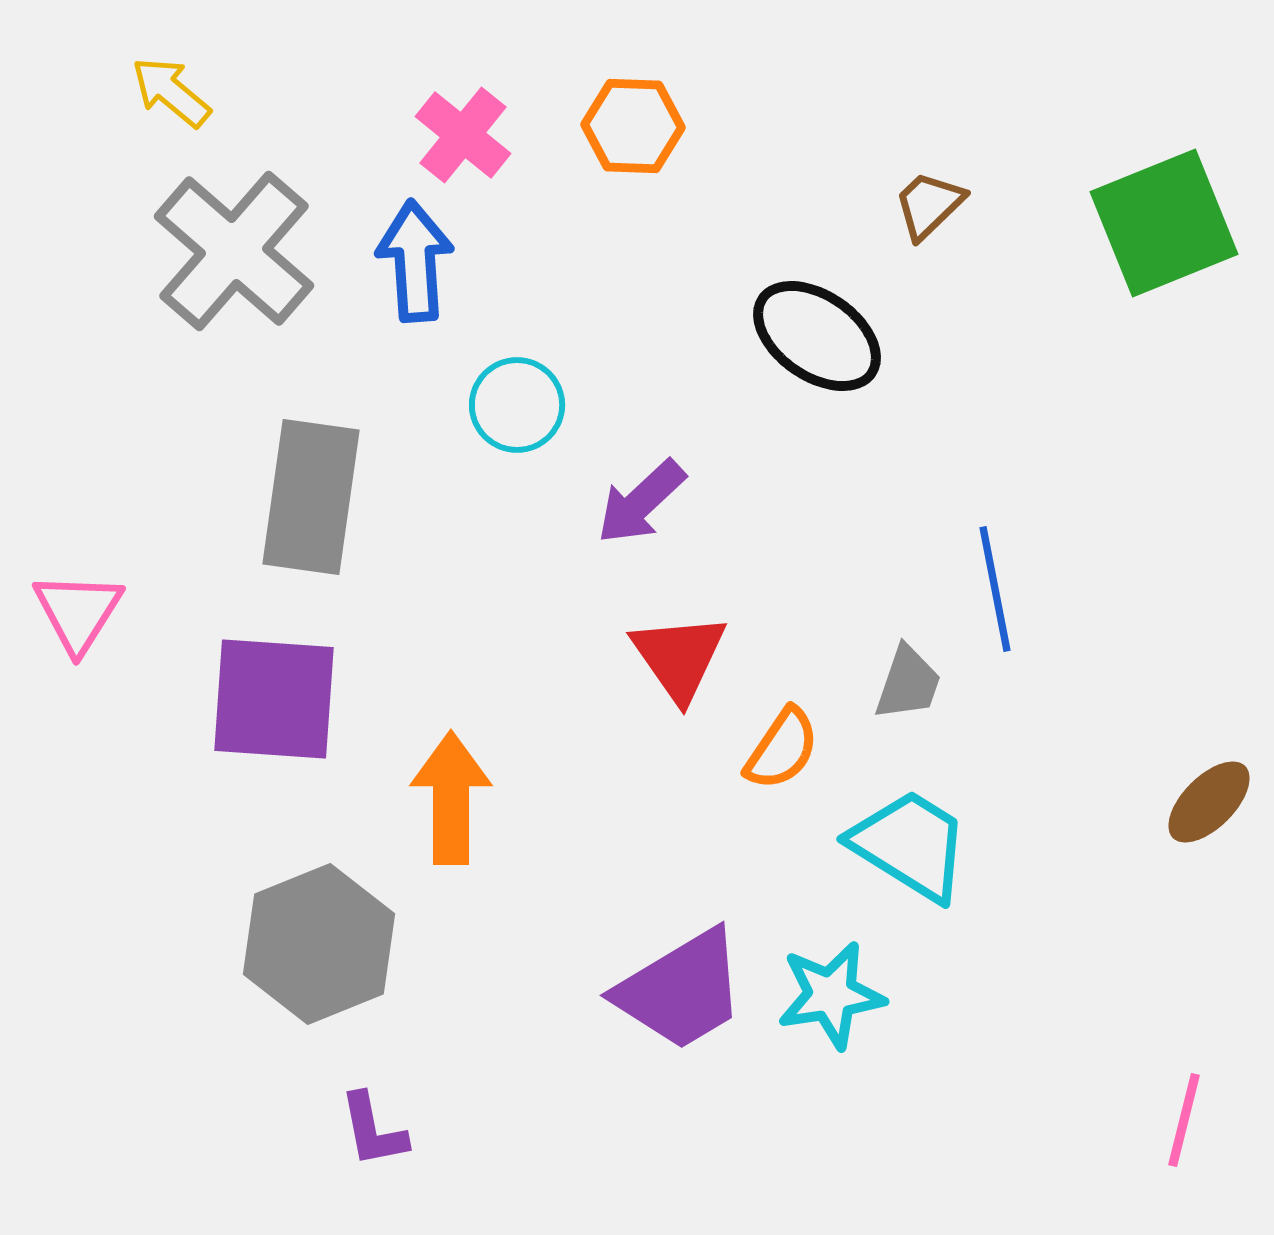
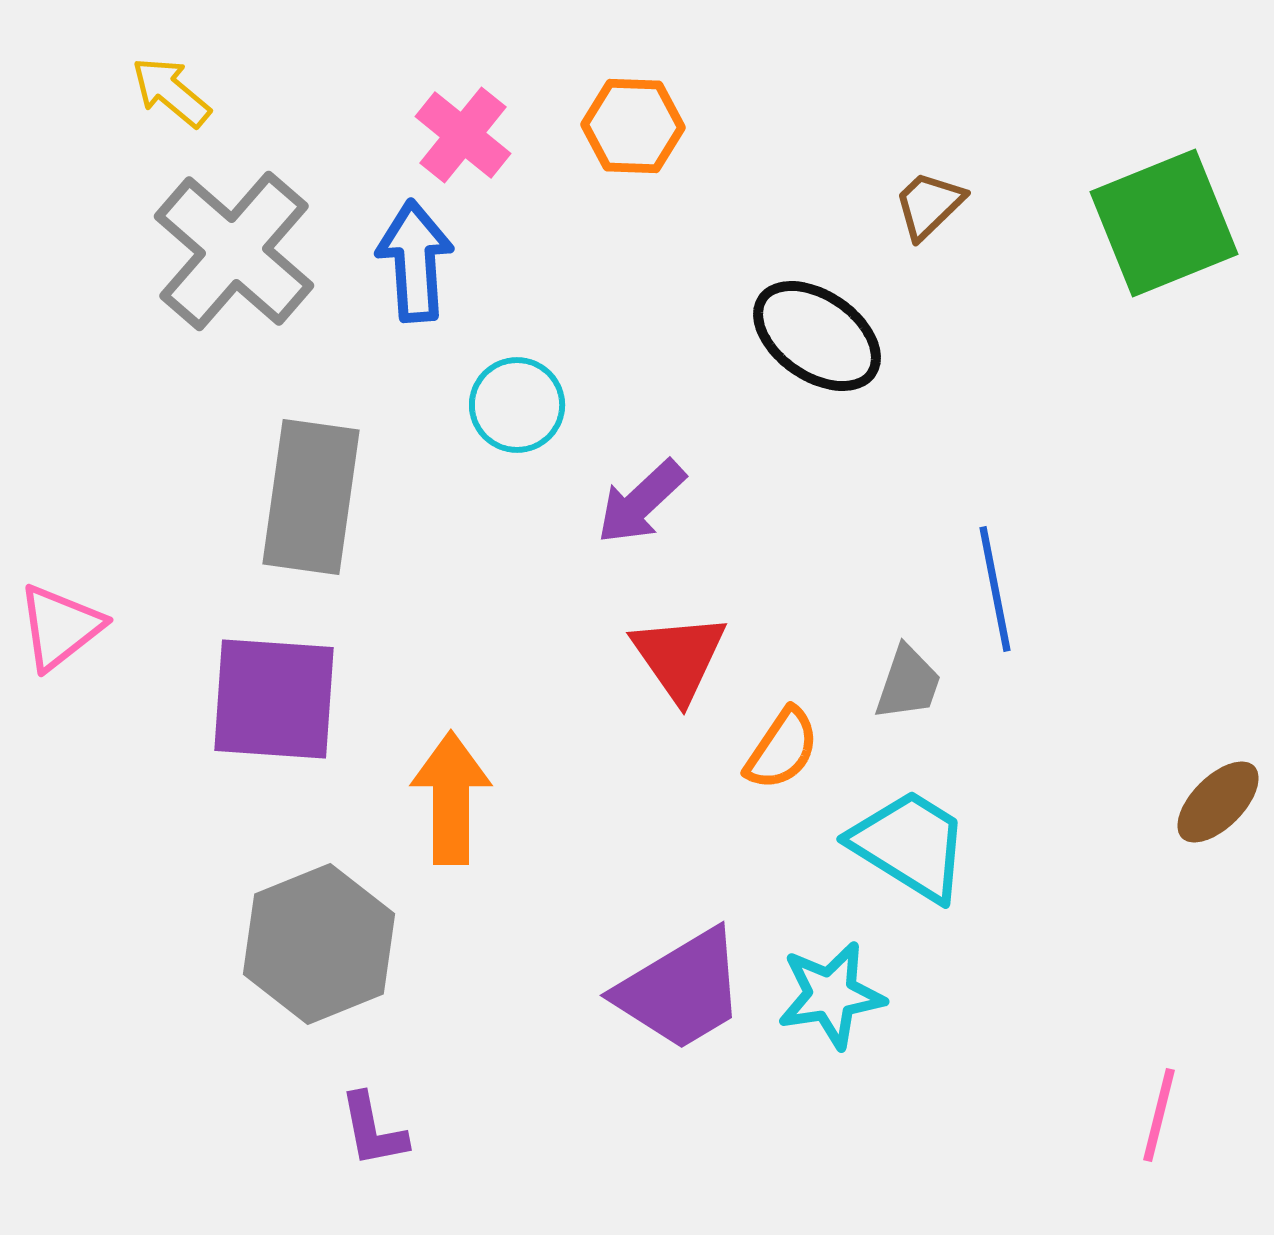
pink triangle: moved 18 px left, 15 px down; rotated 20 degrees clockwise
brown ellipse: moved 9 px right
pink line: moved 25 px left, 5 px up
